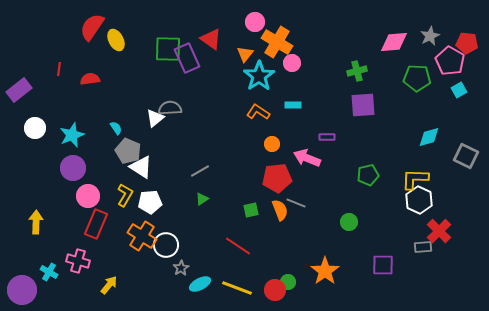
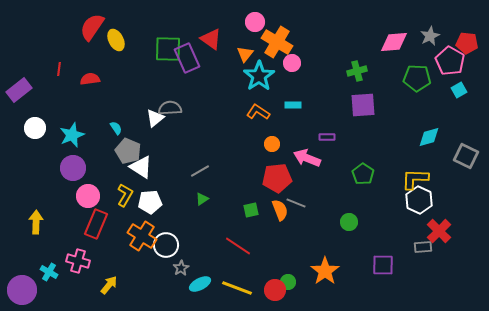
green pentagon at (368, 175): moved 5 px left, 1 px up; rotated 25 degrees counterclockwise
